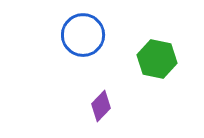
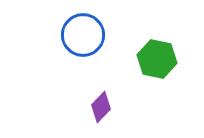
purple diamond: moved 1 px down
